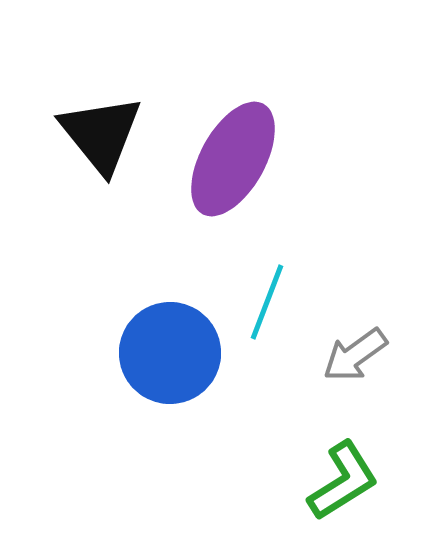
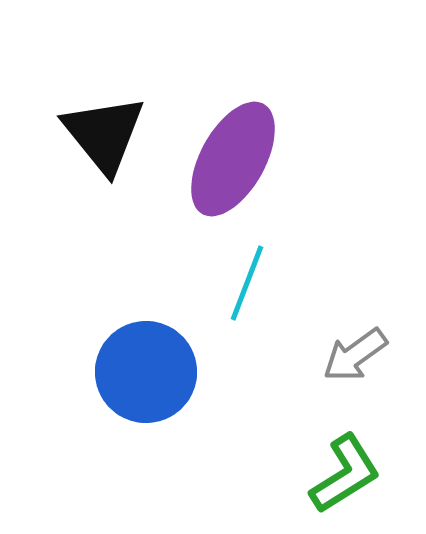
black triangle: moved 3 px right
cyan line: moved 20 px left, 19 px up
blue circle: moved 24 px left, 19 px down
green L-shape: moved 2 px right, 7 px up
